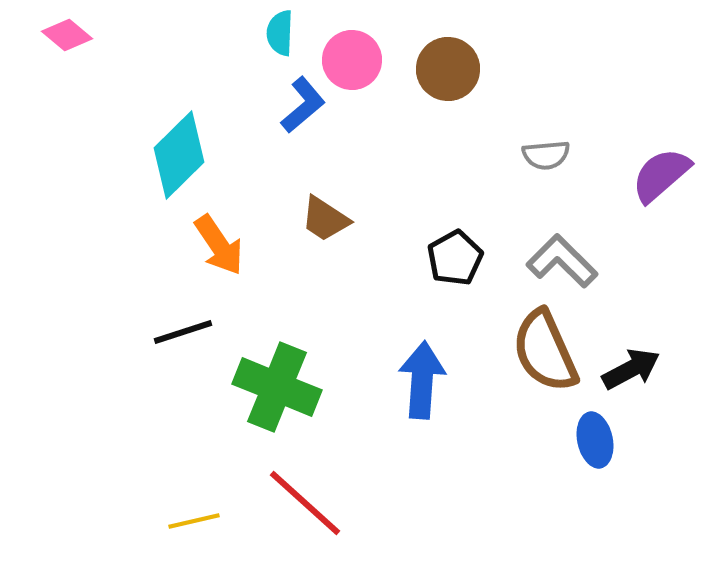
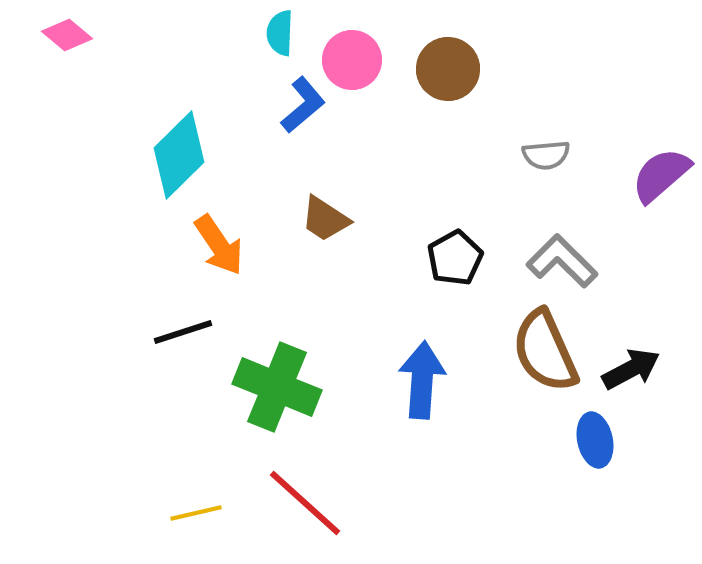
yellow line: moved 2 px right, 8 px up
